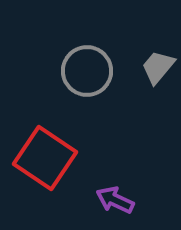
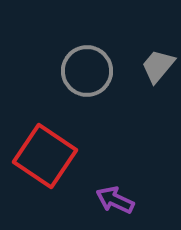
gray trapezoid: moved 1 px up
red square: moved 2 px up
